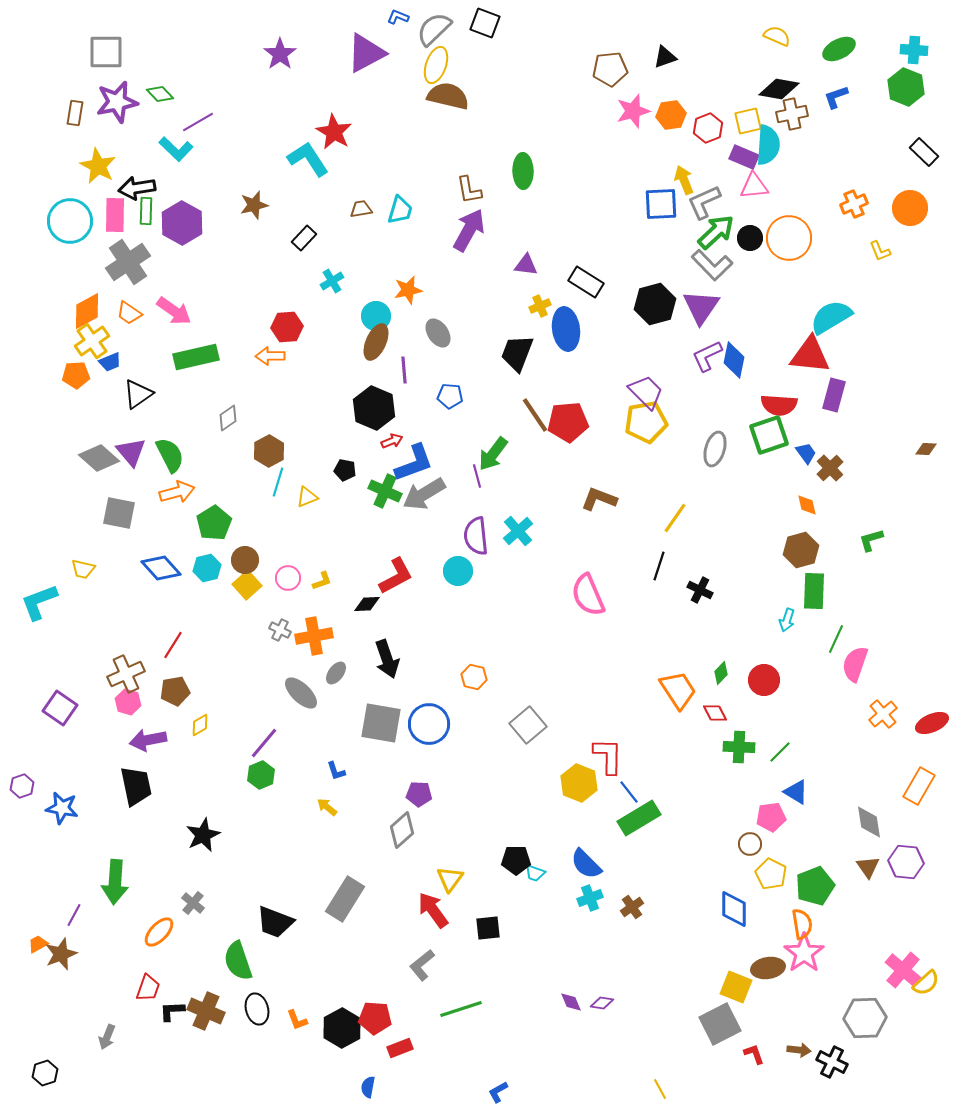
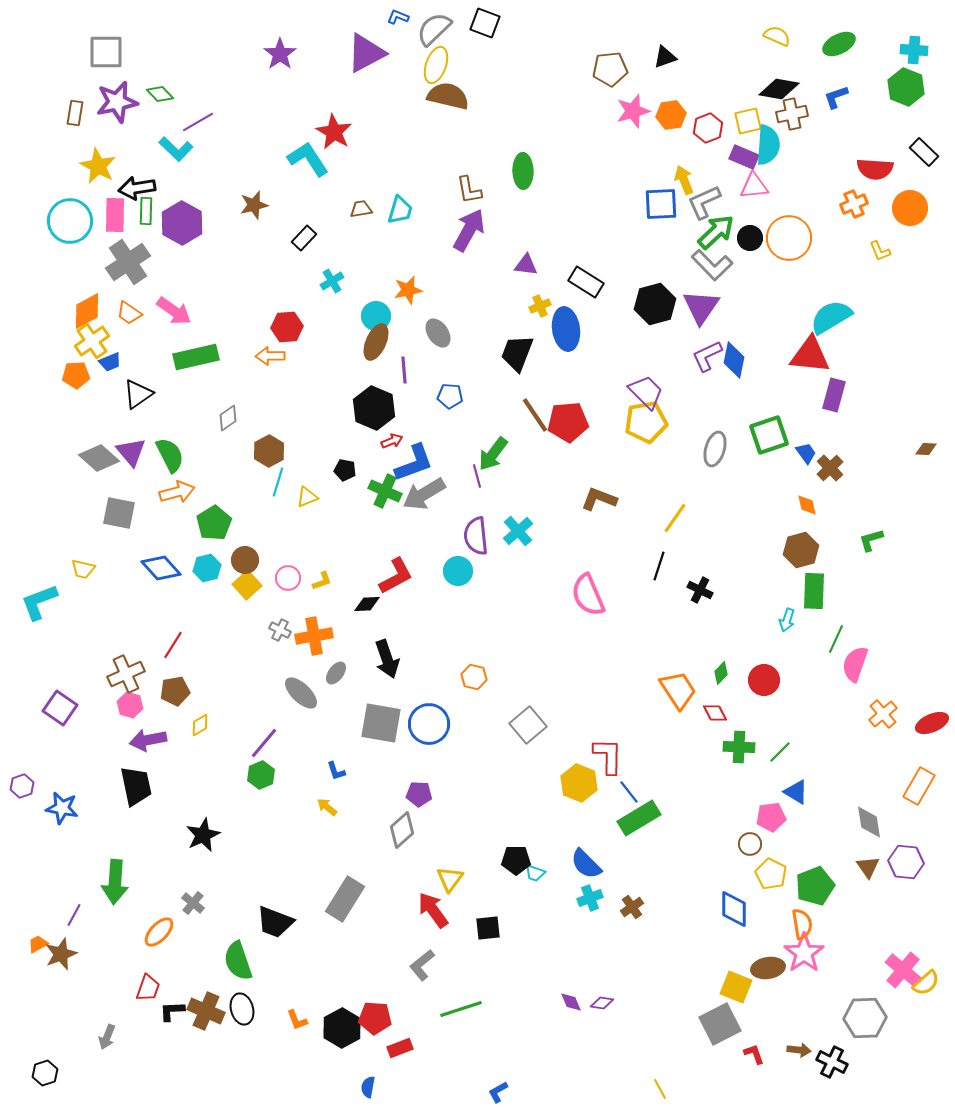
green ellipse at (839, 49): moved 5 px up
red semicircle at (779, 405): moved 96 px right, 236 px up
pink hexagon at (128, 702): moved 2 px right, 3 px down
black ellipse at (257, 1009): moved 15 px left
